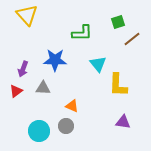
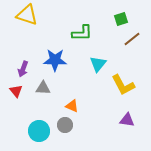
yellow triangle: rotated 30 degrees counterclockwise
green square: moved 3 px right, 3 px up
cyan triangle: rotated 18 degrees clockwise
yellow L-shape: moved 5 px right; rotated 30 degrees counterclockwise
red triangle: rotated 32 degrees counterclockwise
purple triangle: moved 4 px right, 2 px up
gray circle: moved 1 px left, 1 px up
